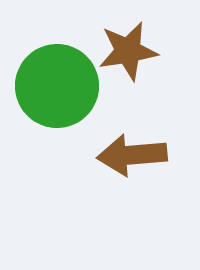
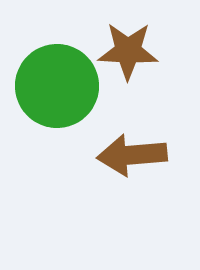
brown star: rotated 12 degrees clockwise
